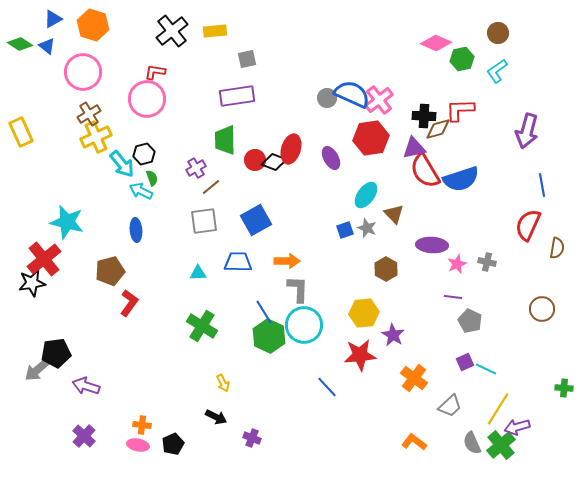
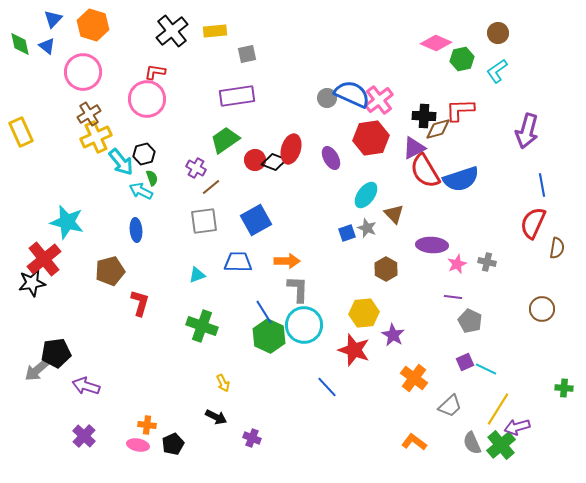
blue triangle at (53, 19): rotated 18 degrees counterclockwise
green diamond at (20, 44): rotated 45 degrees clockwise
gray square at (247, 59): moved 5 px up
green trapezoid at (225, 140): rotated 56 degrees clockwise
purple triangle at (414, 148): rotated 15 degrees counterclockwise
cyan arrow at (122, 164): moved 1 px left, 2 px up
purple cross at (196, 168): rotated 30 degrees counterclockwise
red semicircle at (528, 225): moved 5 px right, 2 px up
blue square at (345, 230): moved 2 px right, 3 px down
cyan triangle at (198, 273): moved 1 px left, 2 px down; rotated 18 degrees counterclockwise
red L-shape at (129, 303): moved 11 px right; rotated 20 degrees counterclockwise
green cross at (202, 326): rotated 12 degrees counterclockwise
red star at (360, 355): moved 6 px left, 5 px up; rotated 24 degrees clockwise
orange cross at (142, 425): moved 5 px right
